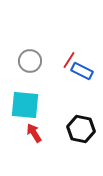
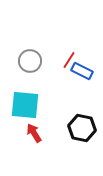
black hexagon: moved 1 px right, 1 px up
